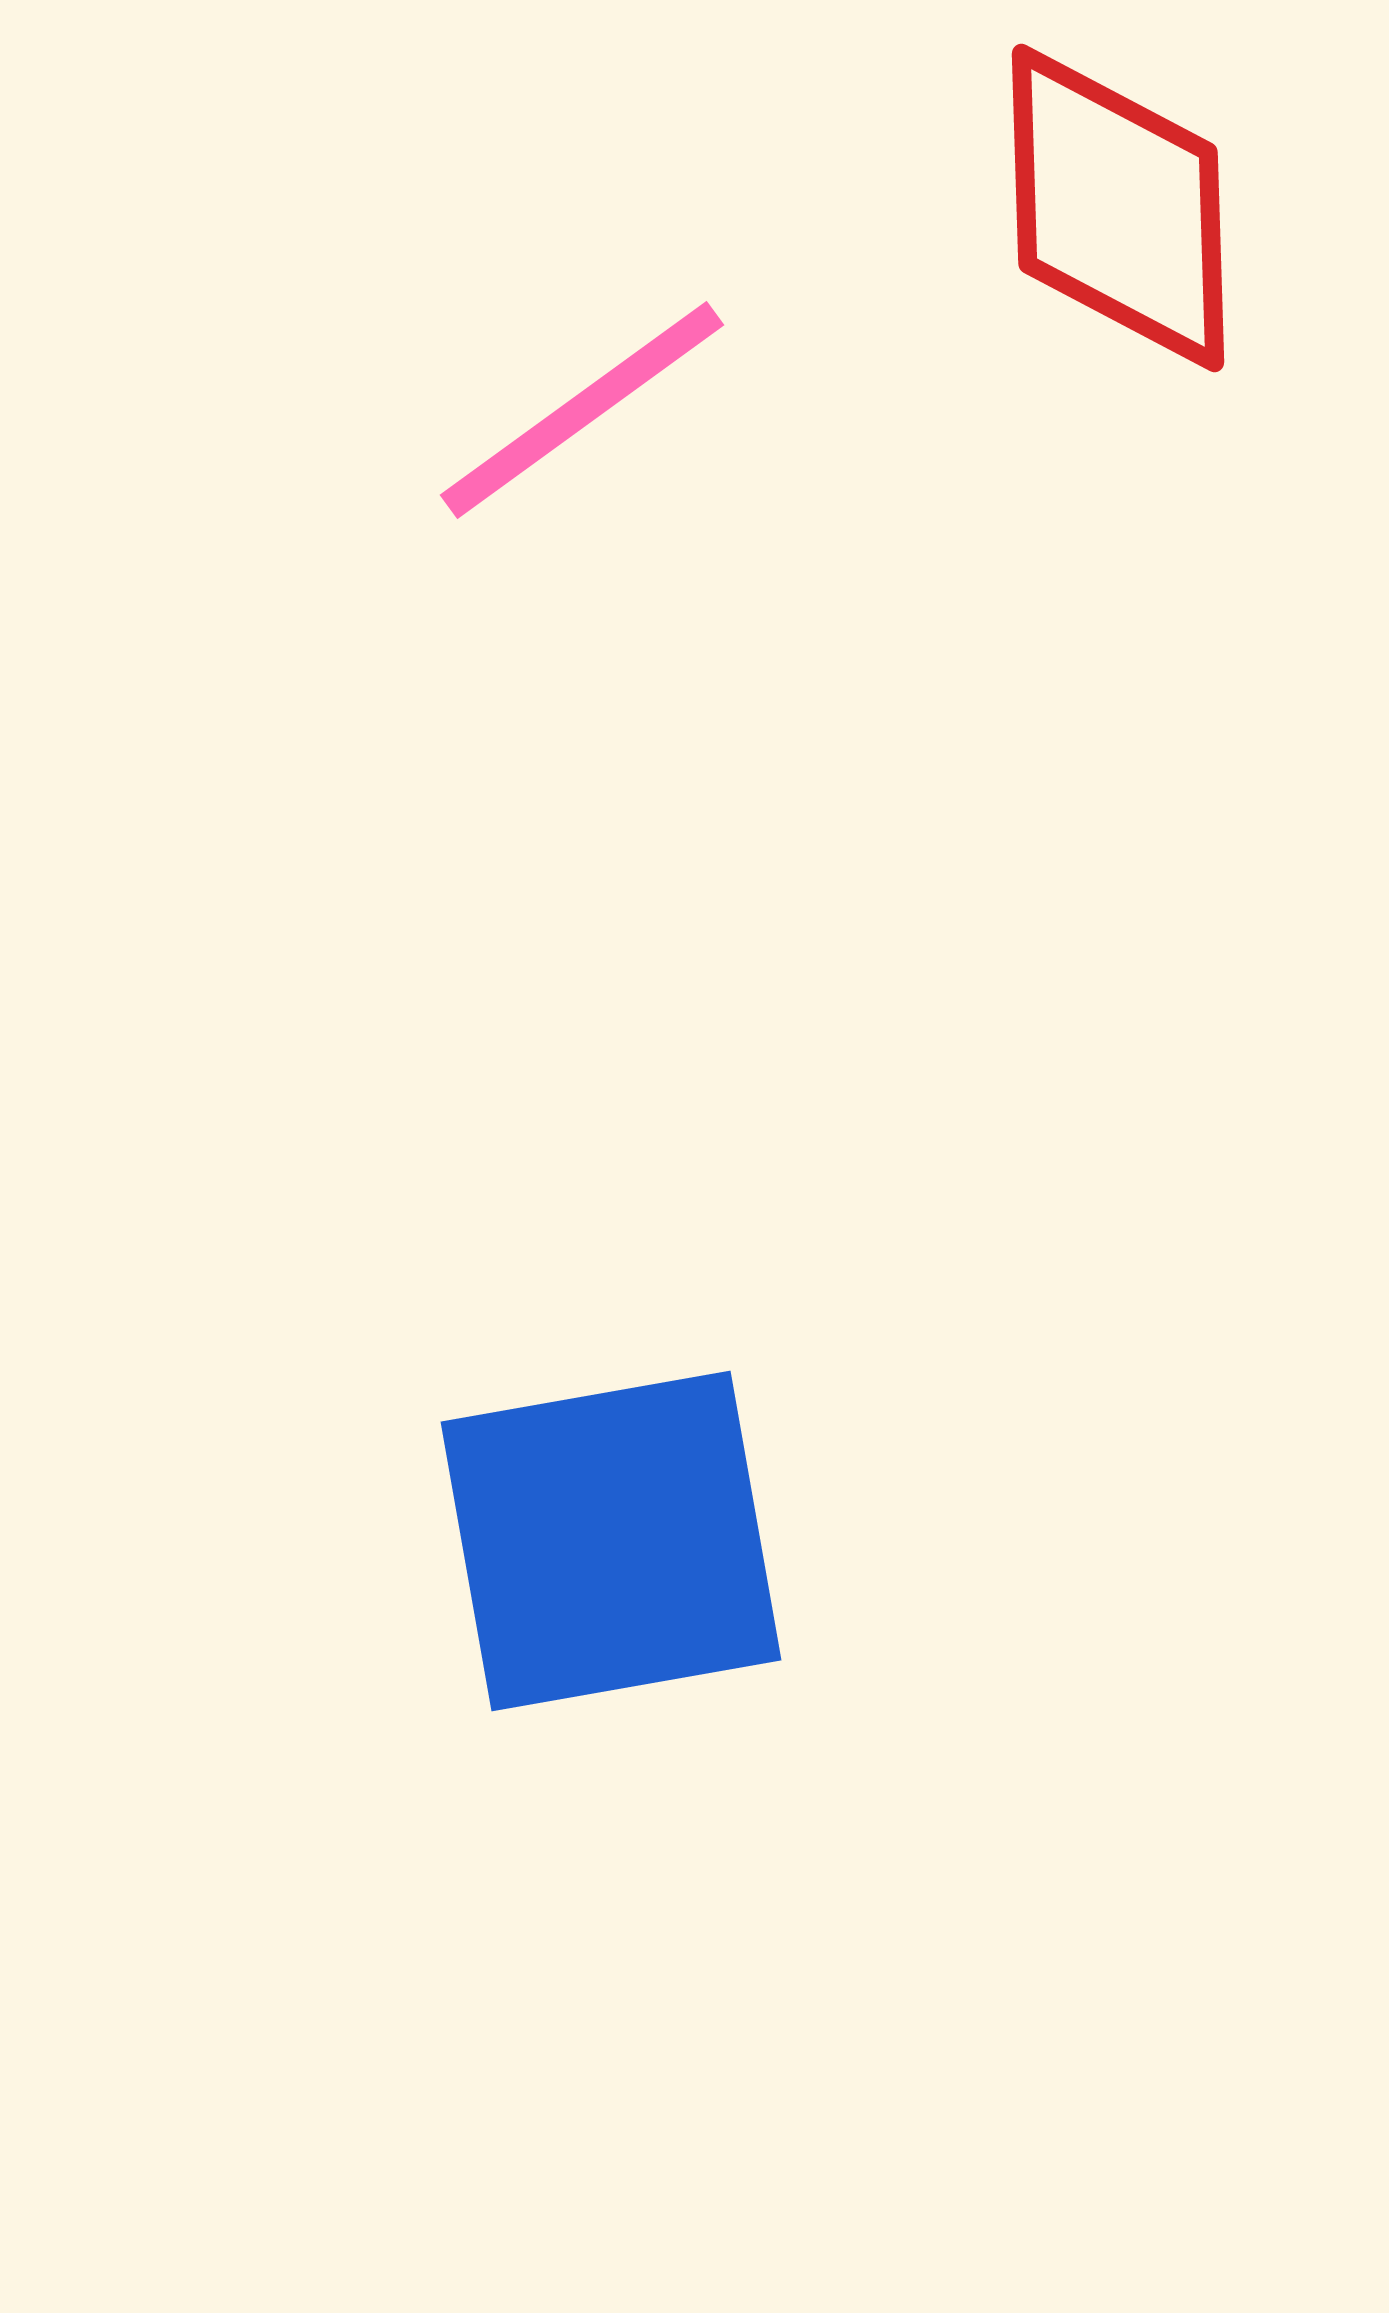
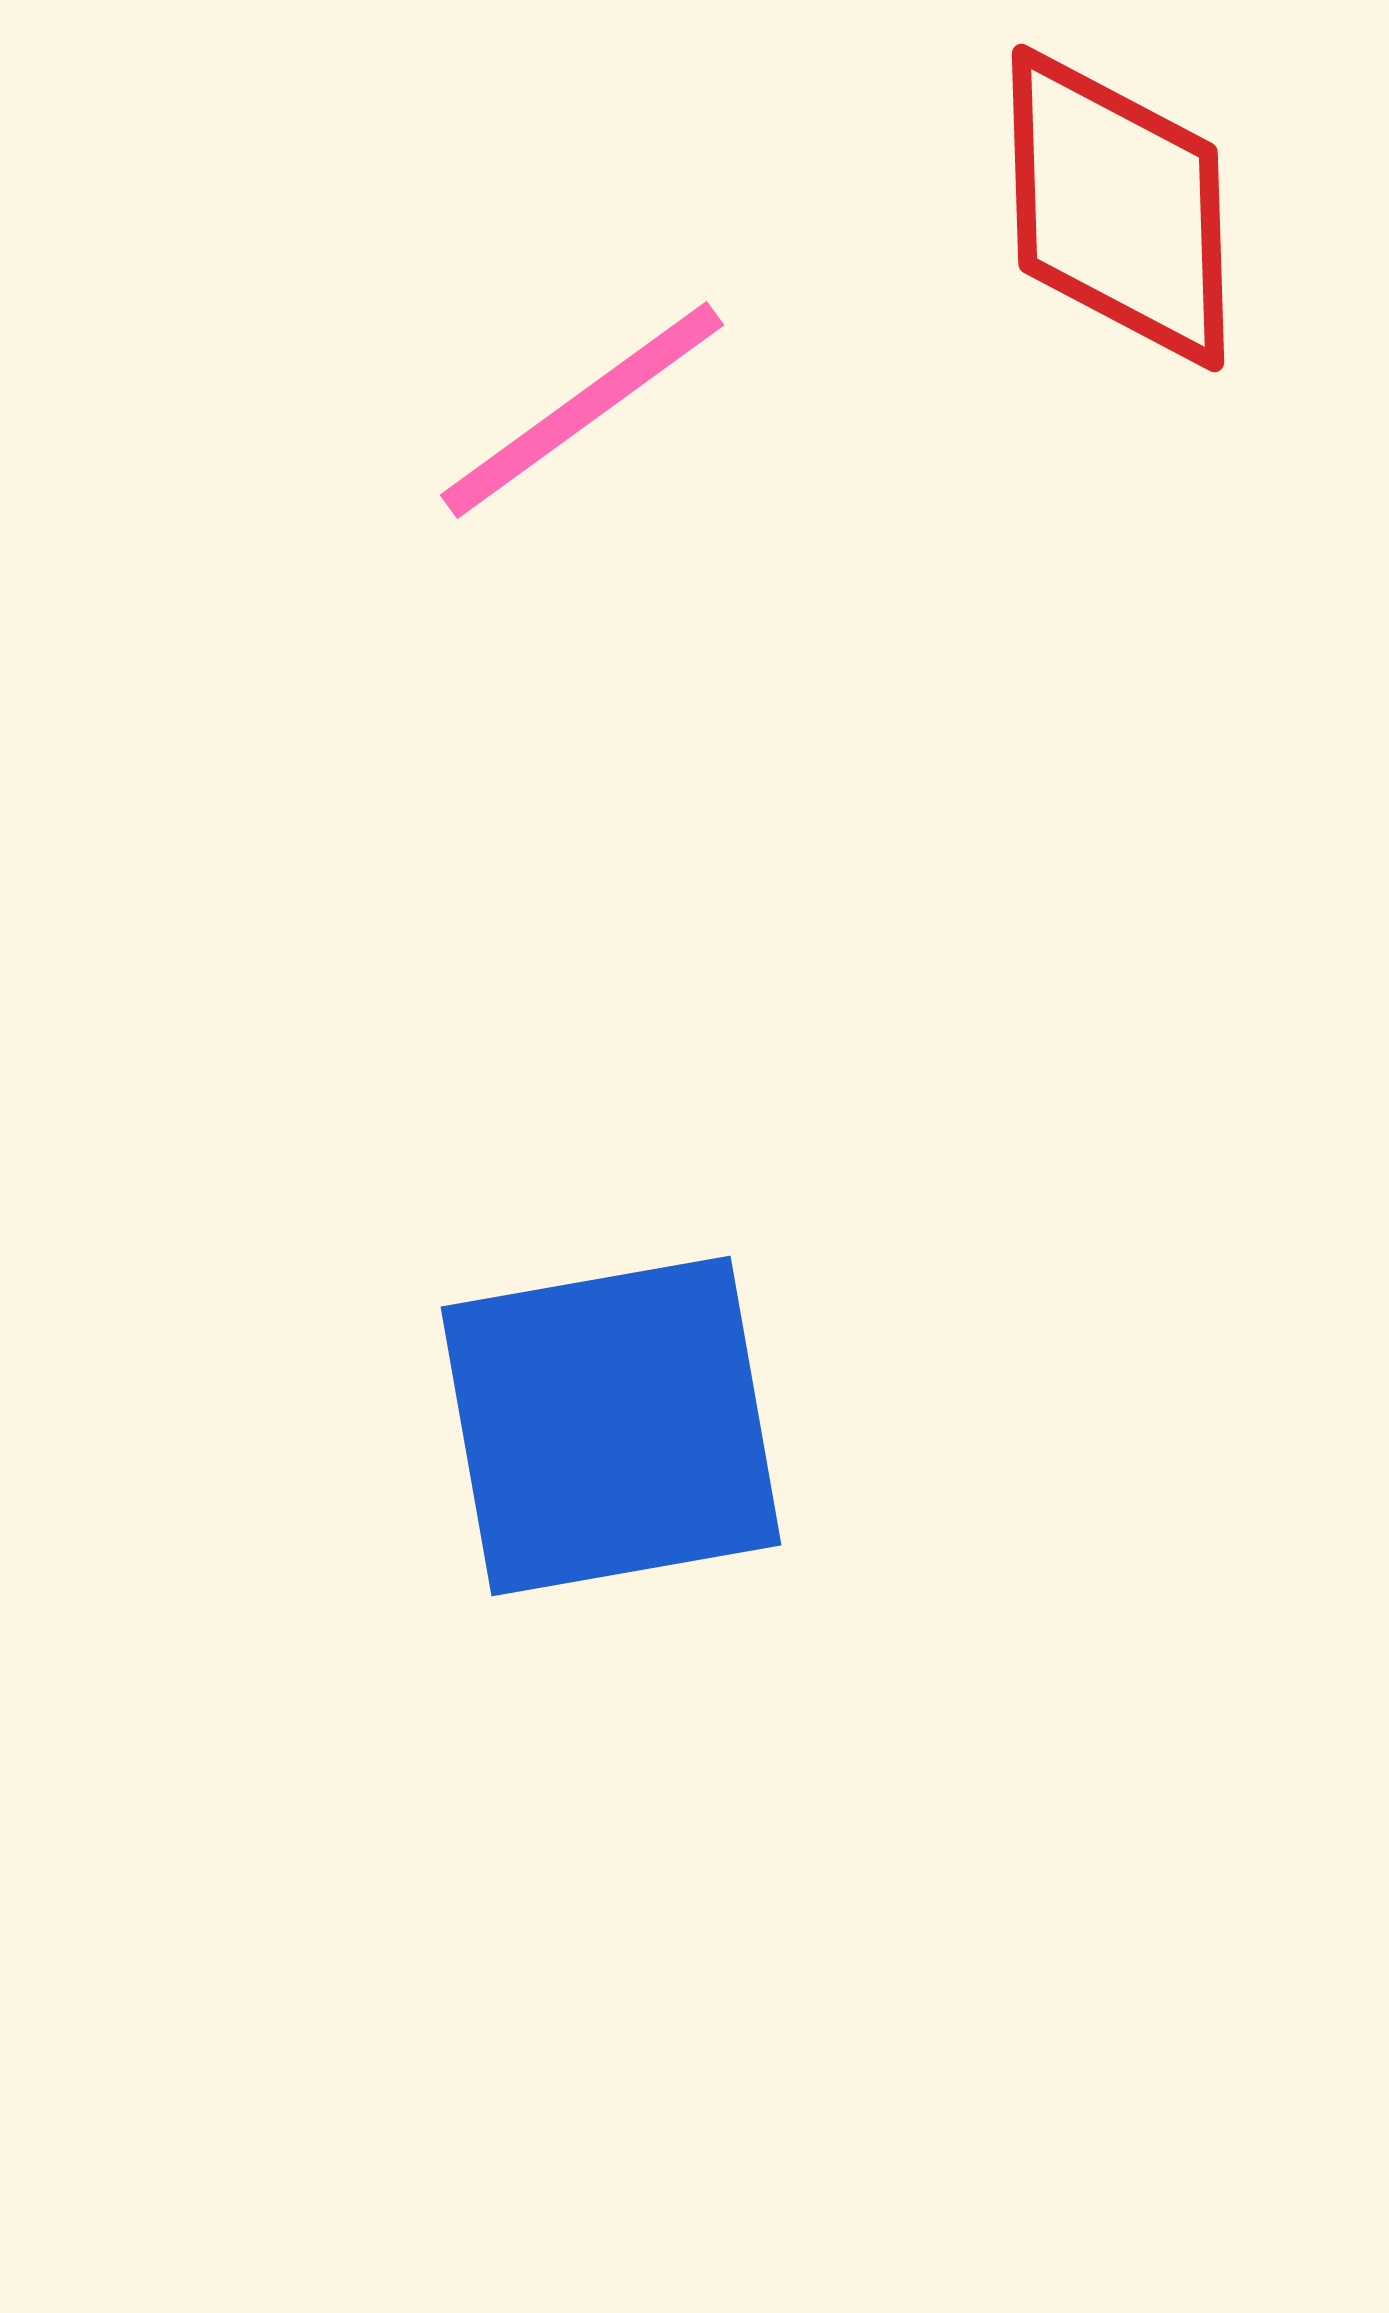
blue square: moved 115 px up
